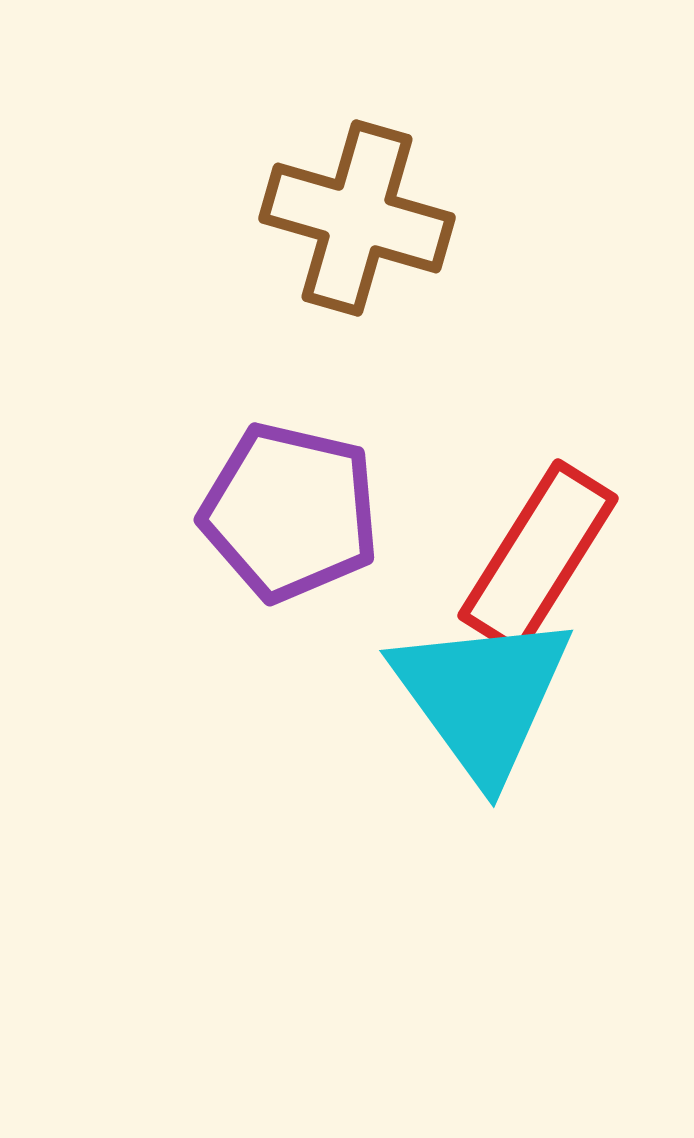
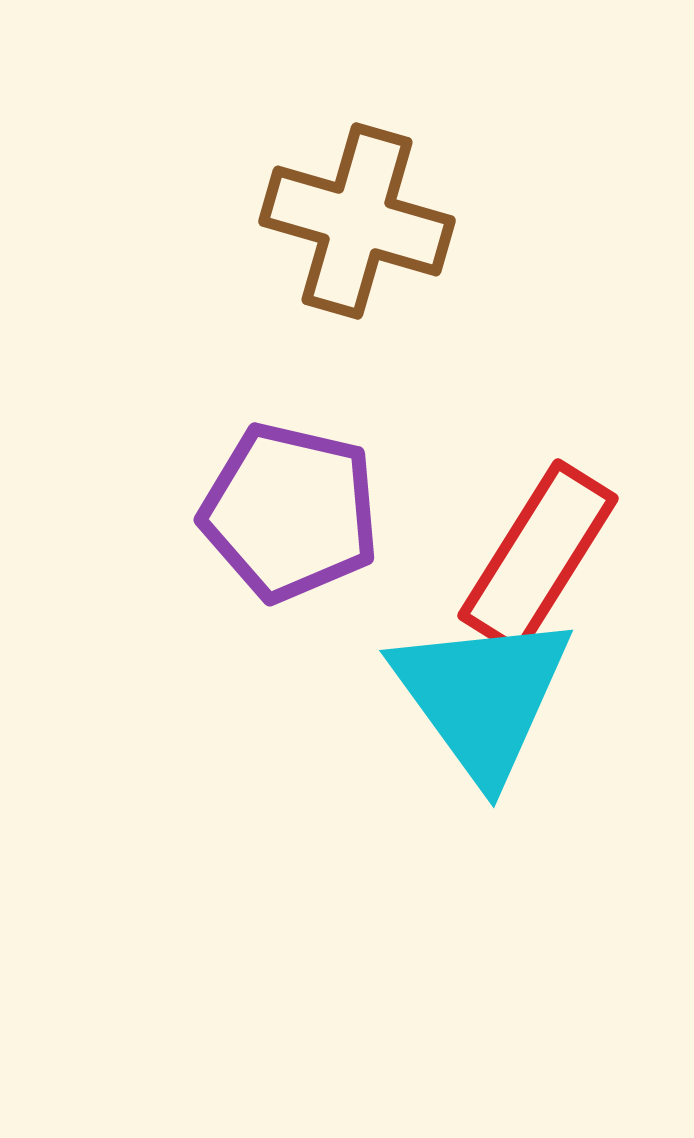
brown cross: moved 3 px down
